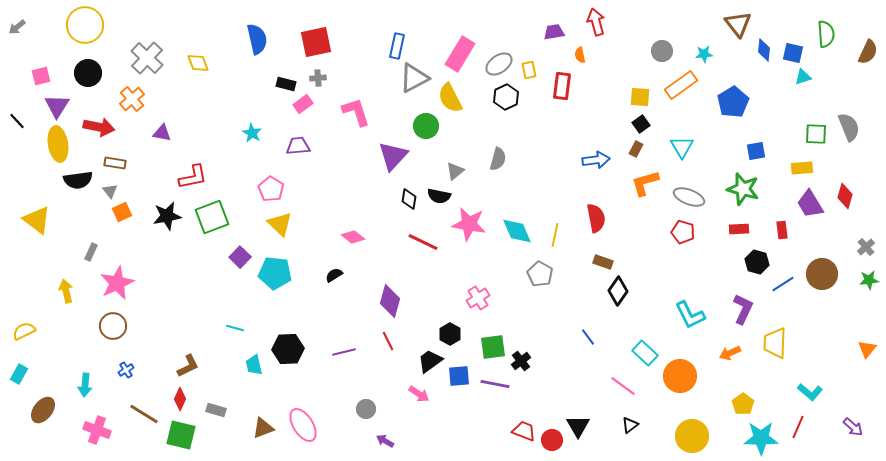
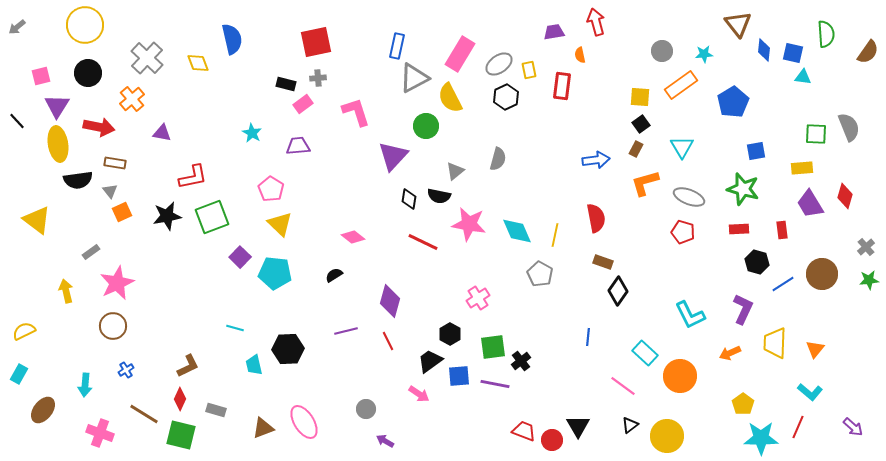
blue semicircle at (257, 39): moved 25 px left
brown semicircle at (868, 52): rotated 10 degrees clockwise
cyan triangle at (803, 77): rotated 24 degrees clockwise
gray rectangle at (91, 252): rotated 30 degrees clockwise
blue line at (588, 337): rotated 42 degrees clockwise
orange triangle at (867, 349): moved 52 px left
purple line at (344, 352): moved 2 px right, 21 px up
pink ellipse at (303, 425): moved 1 px right, 3 px up
pink cross at (97, 430): moved 3 px right, 3 px down
yellow circle at (692, 436): moved 25 px left
